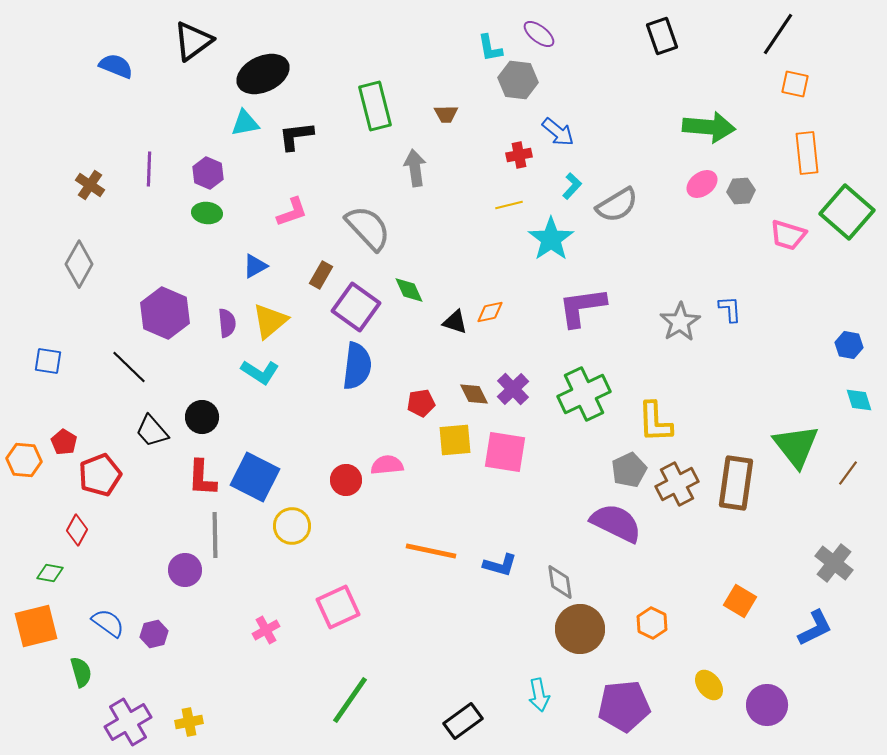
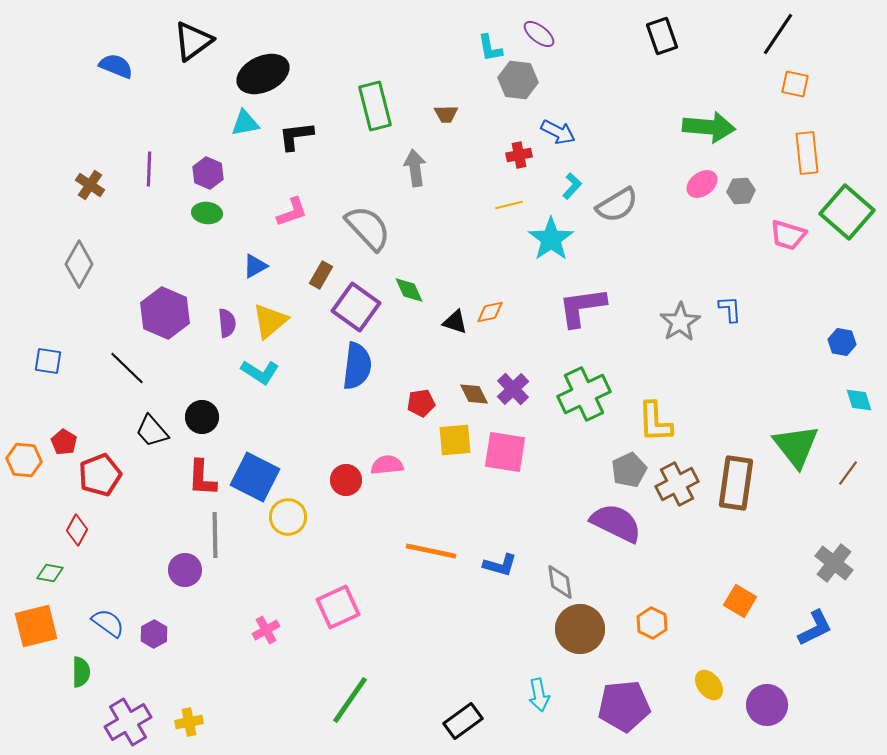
blue arrow at (558, 132): rotated 12 degrees counterclockwise
blue hexagon at (849, 345): moved 7 px left, 3 px up
black line at (129, 367): moved 2 px left, 1 px down
yellow circle at (292, 526): moved 4 px left, 9 px up
purple hexagon at (154, 634): rotated 16 degrees counterclockwise
green semicircle at (81, 672): rotated 16 degrees clockwise
